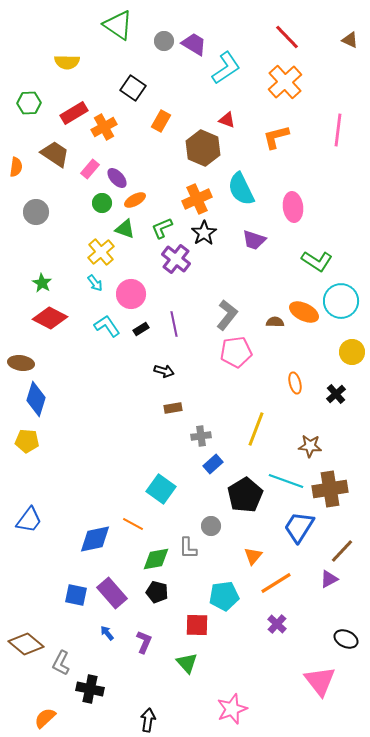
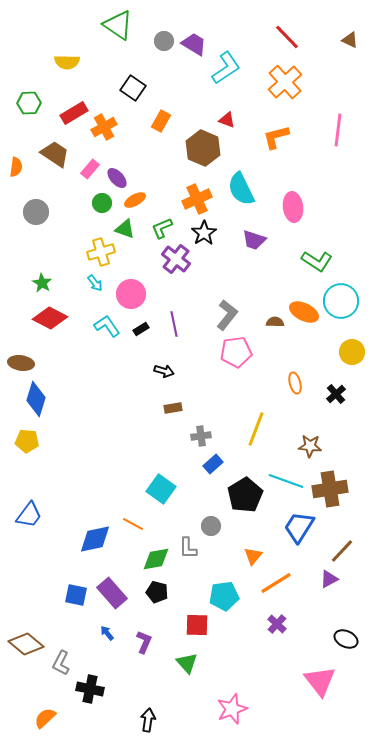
yellow cross at (101, 252): rotated 24 degrees clockwise
blue trapezoid at (29, 520): moved 5 px up
